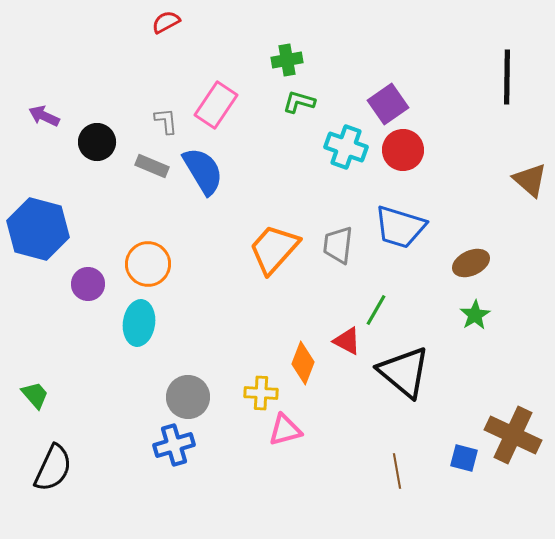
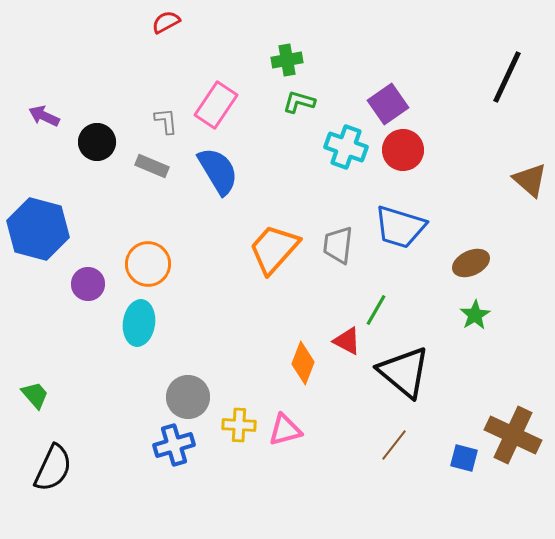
black line: rotated 24 degrees clockwise
blue semicircle: moved 15 px right
yellow cross: moved 22 px left, 32 px down
brown line: moved 3 px left, 26 px up; rotated 48 degrees clockwise
